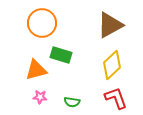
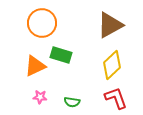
orange triangle: moved 1 px left, 4 px up; rotated 10 degrees counterclockwise
